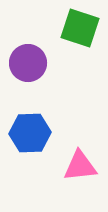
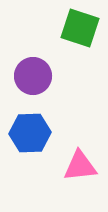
purple circle: moved 5 px right, 13 px down
